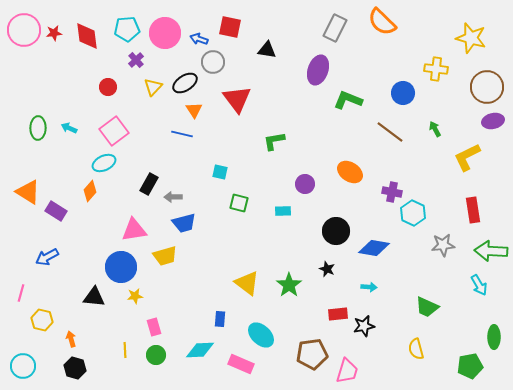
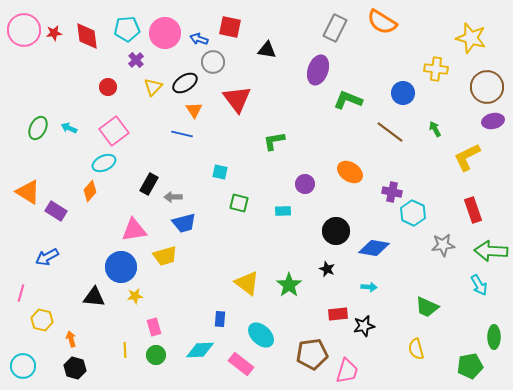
orange semicircle at (382, 22): rotated 12 degrees counterclockwise
green ellipse at (38, 128): rotated 25 degrees clockwise
red rectangle at (473, 210): rotated 10 degrees counterclockwise
pink rectangle at (241, 364): rotated 15 degrees clockwise
